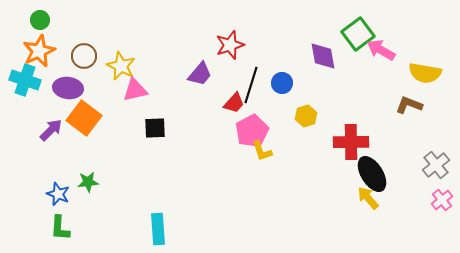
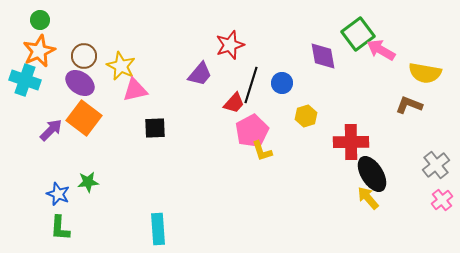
purple ellipse: moved 12 px right, 5 px up; rotated 28 degrees clockwise
